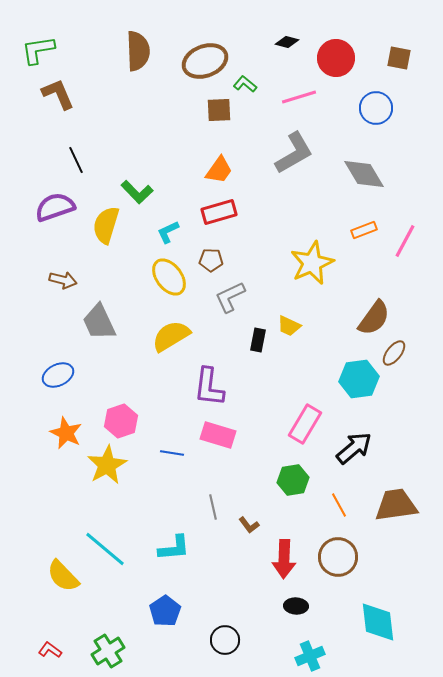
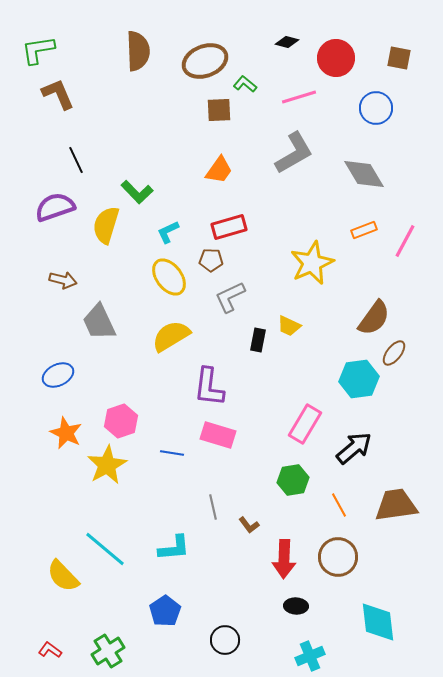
red rectangle at (219, 212): moved 10 px right, 15 px down
